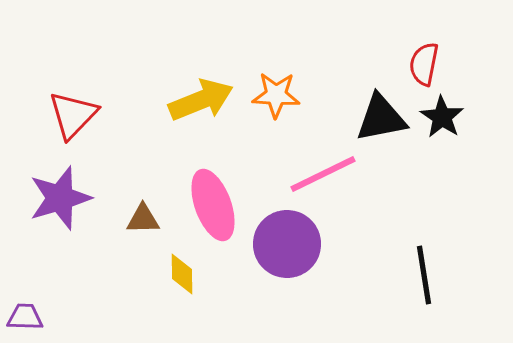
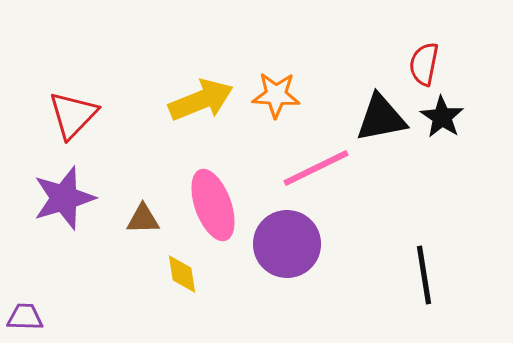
pink line: moved 7 px left, 6 px up
purple star: moved 4 px right
yellow diamond: rotated 9 degrees counterclockwise
